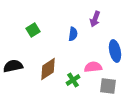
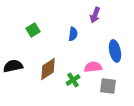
purple arrow: moved 4 px up
